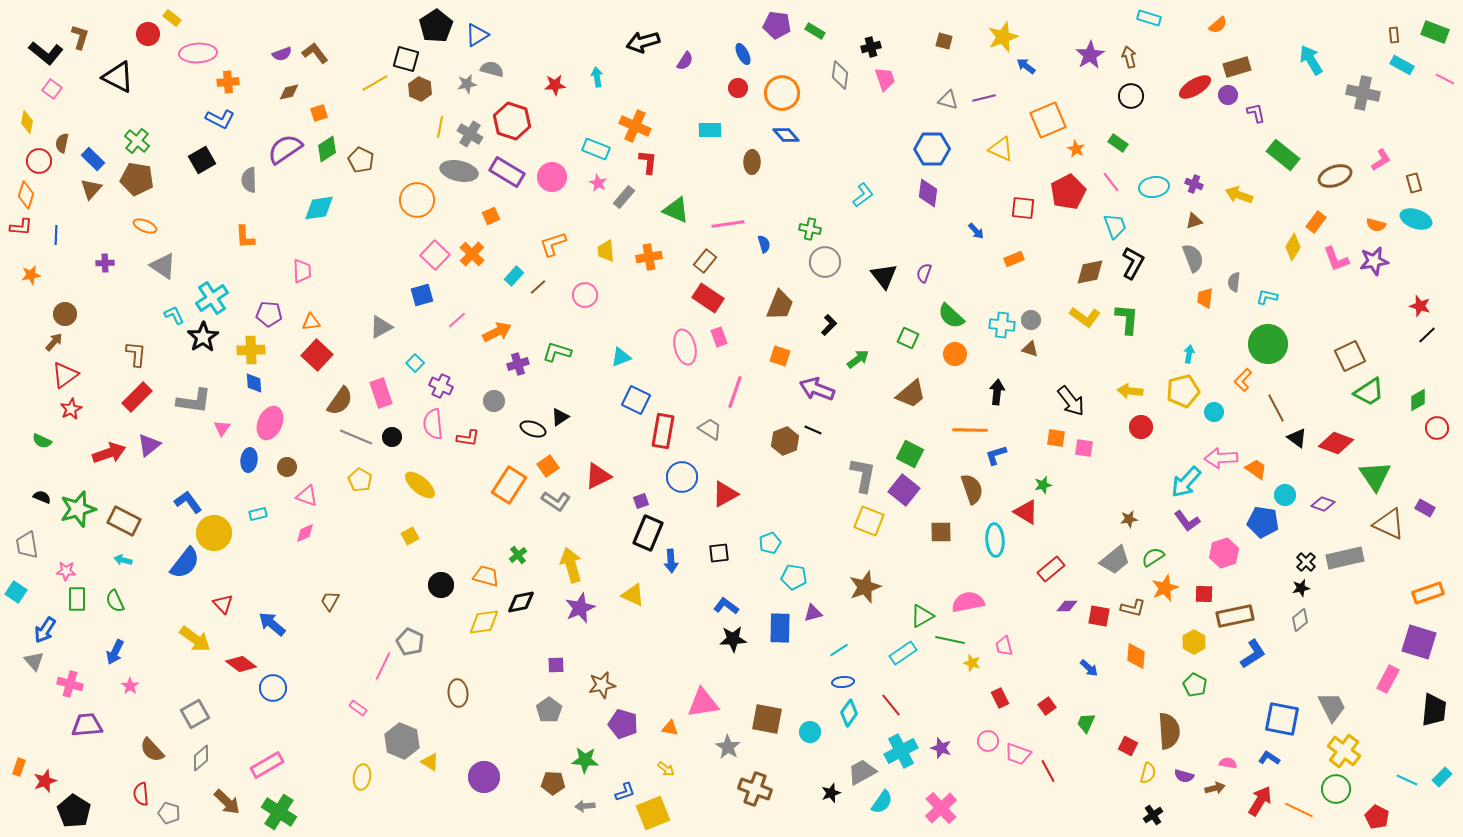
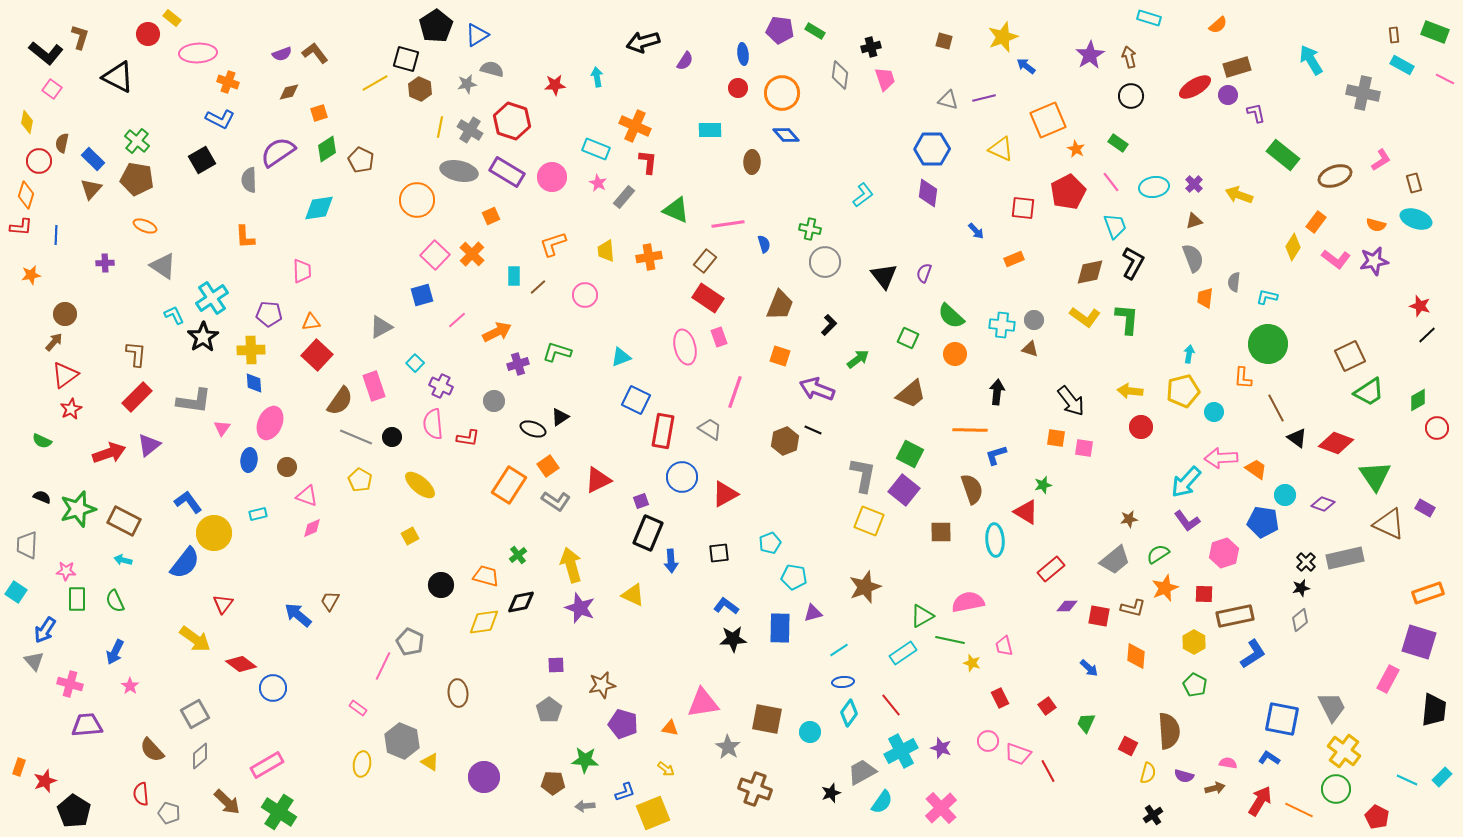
purple pentagon at (777, 25): moved 3 px right, 5 px down
blue ellipse at (743, 54): rotated 20 degrees clockwise
orange cross at (228, 82): rotated 25 degrees clockwise
gray cross at (470, 134): moved 4 px up
purple semicircle at (285, 149): moved 7 px left, 3 px down
purple cross at (1194, 184): rotated 24 degrees clockwise
pink L-shape at (1336, 259): rotated 32 degrees counterclockwise
cyan rectangle at (514, 276): rotated 42 degrees counterclockwise
gray circle at (1031, 320): moved 3 px right
orange L-shape at (1243, 380): moved 2 px up; rotated 40 degrees counterclockwise
pink rectangle at (381, 393): moved 7 px left, 7 px up
red triangle at (598, 476): moved 4 px down
pink diamond at (305, 533): moved 7 px right, 5 px up
gray trapezoid at (27, 545): rotated 12 degrees clockwise
green semicircle at (1153, 557): moved 5 px right, 3 px up
red triangle at (223, 604): rotated 20 degrees clockwise
purple star at (580, 608): rotated 28 degrees counterclockwise
blue arrow at (272, 624): moved 26 px right, 9 px up
gray diamond at (201, 758): moved 1 px left, 2 px up
yellow ellipse at (362, 777): moved 13 px up
